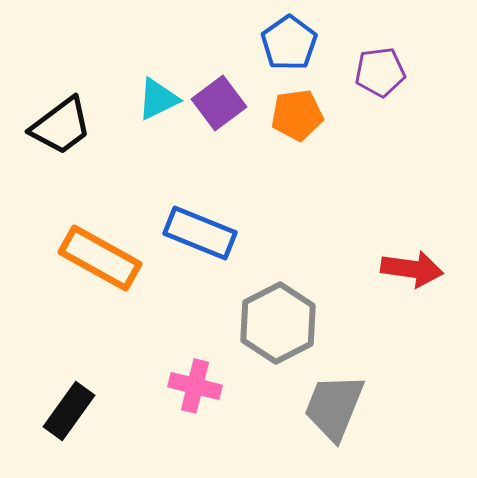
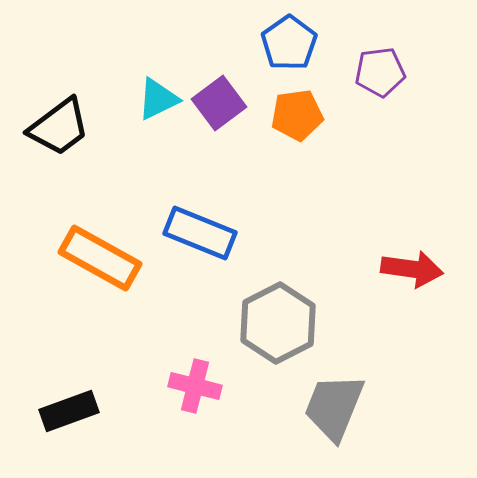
black trapezoid: moved 2 px left, 1 px down
black rectangle: rotated 34 degrees clockwise
